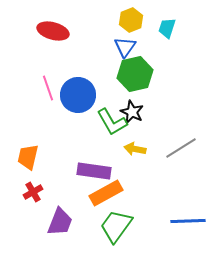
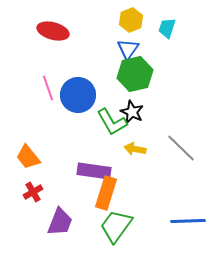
blue triangle: moved 3 px right, 2 px down
gray line: rotated 76 degrees clockwise
orange trapezoid: rotated 52 degrees counterclockwise
orange rectangle: rotated 44 degrees counterclockwise
